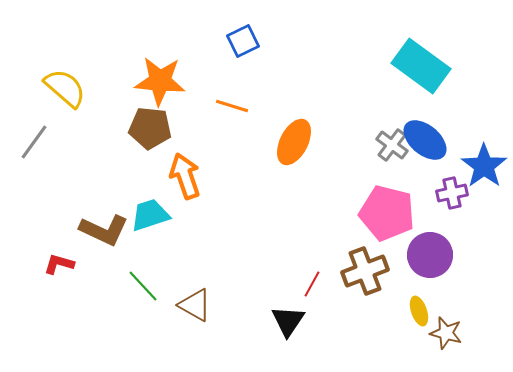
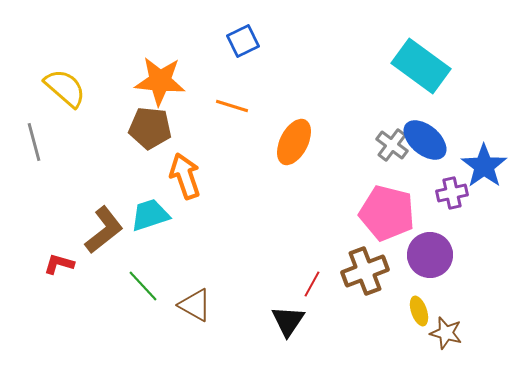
gray line: rotated 51 degrees counterclockwise
brown L-shape: rotated 63 degrees counterclockwise
